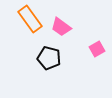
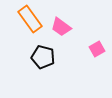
black pentagon: moved 6 px left, 1 px up
